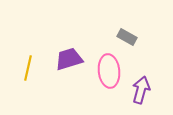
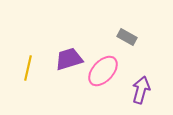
pink ellipse: moved 6 px left; rotated 48 degrees clockwise
